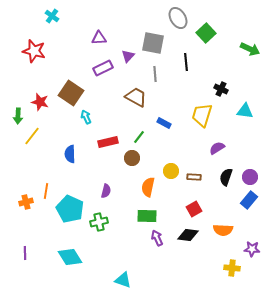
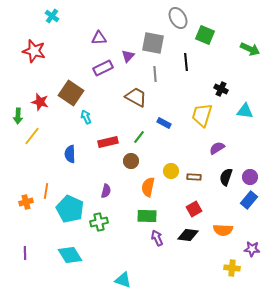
green square at (206, 33): moved 1 px left, 2 px down; rotated 24 degrees counterclockwise
brown circle at (132, 158): moved 1 px left, 3 px down
cyan diamond at (70, 257): moved 2 px up
